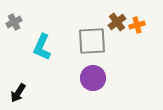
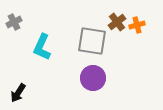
gray square: rotated 12 degrees clockwise
